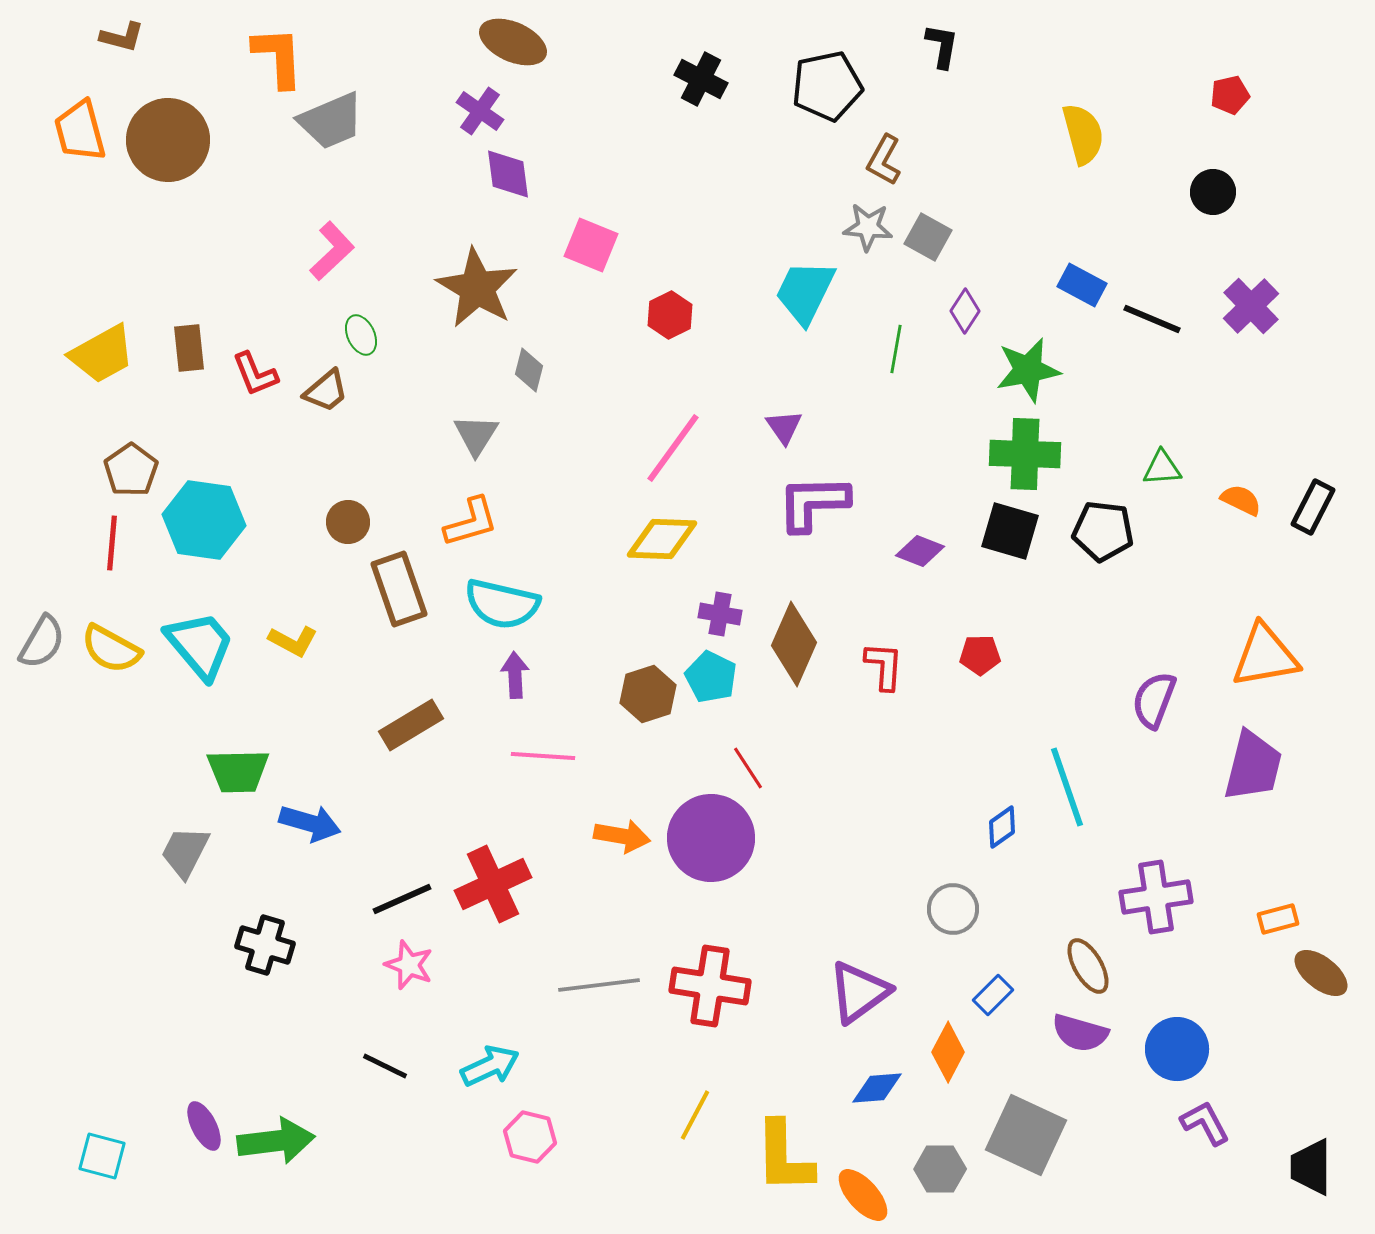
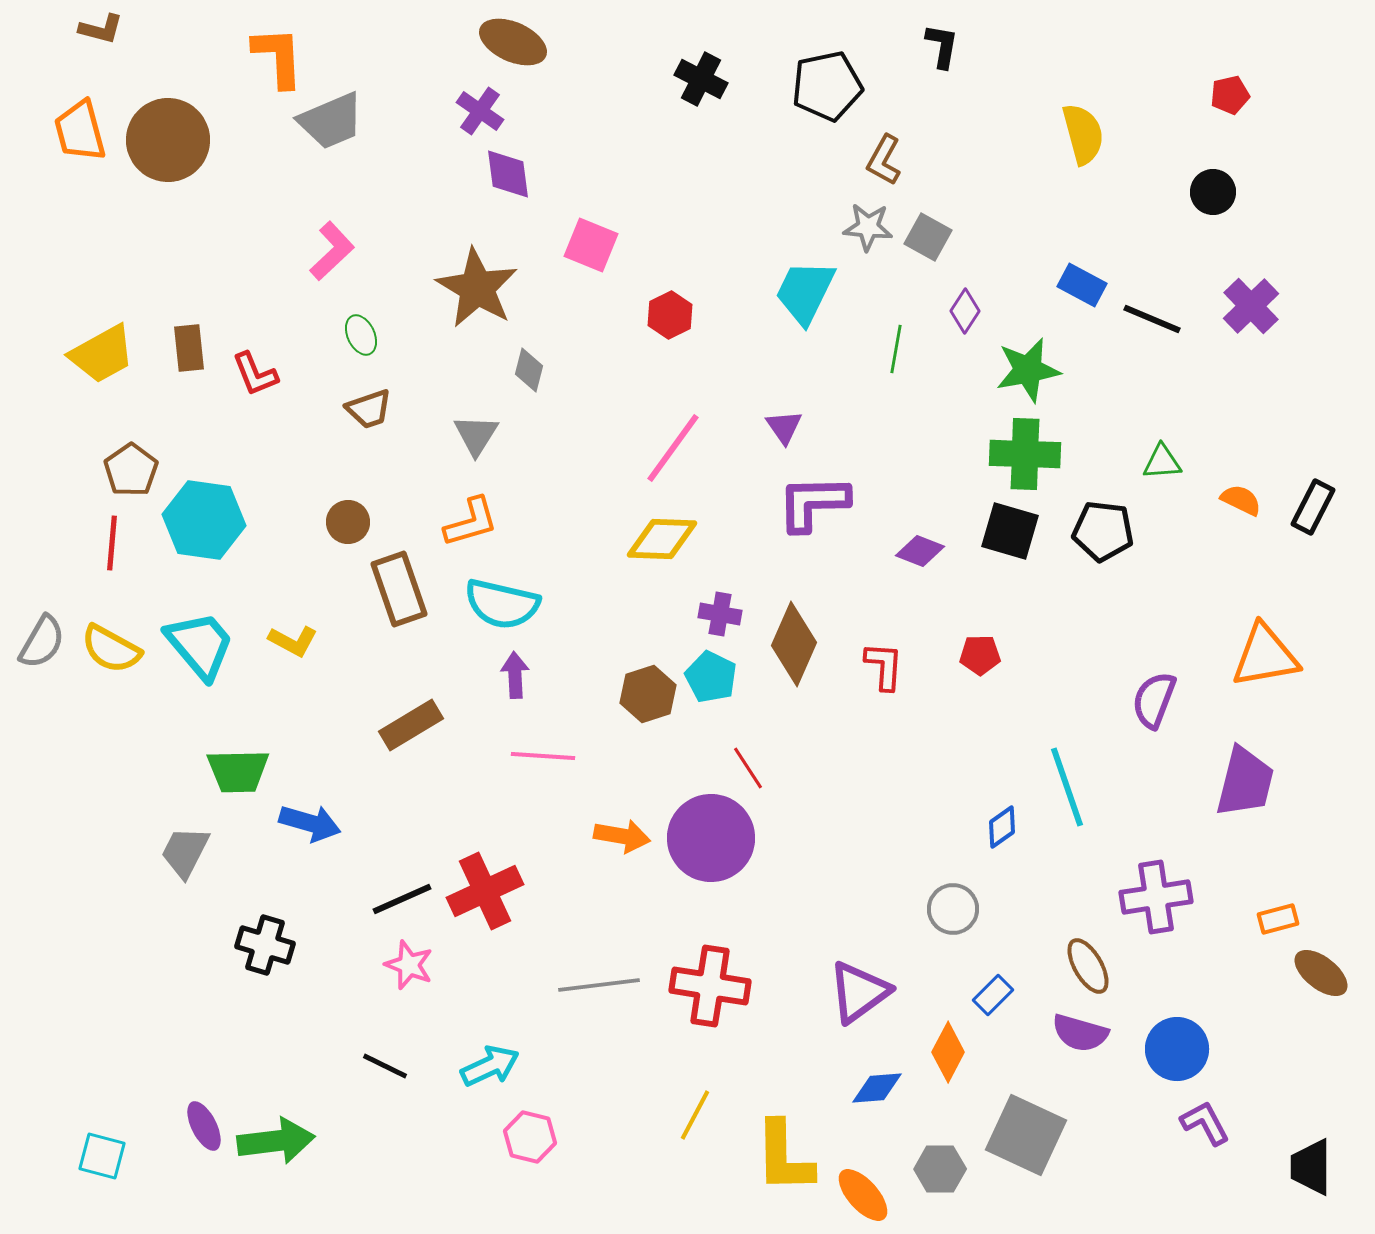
brown L-shape at (122, 37): moved 21 px left, 8 px up
brown trapezoid at (326, 391): moved 43 px right, 18 px down; rotated 21 degrees clockwise
green triangle at (1162, 468): moved 6 px up
purple trapezoid at (1253, 766): moved 8 px left, 16 px down
red cross at (493, 884): moved 8 px left, 7 px down
